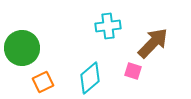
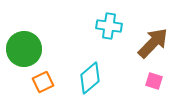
cyan cross: moved 1 px right; rotated 15 degrees clockwise
green circle: moved 2 px right, 1 px down
pink square: moved 21 px right, 10 px down
